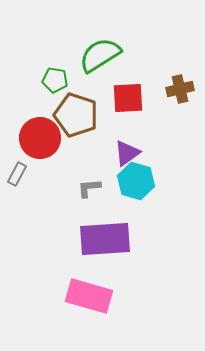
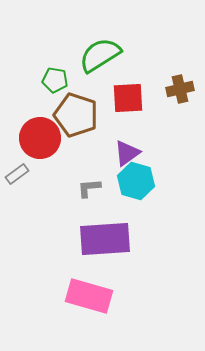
gray rectangle: rotated 25 degrees clockwise
